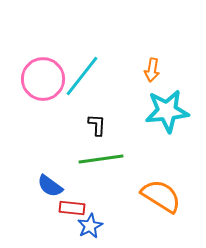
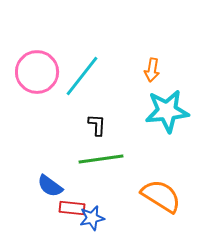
pink circle: moved 6 px left, 7 px up
blue star: moved 2 px right, 8 px up; rotated 15 degrees clockwise
